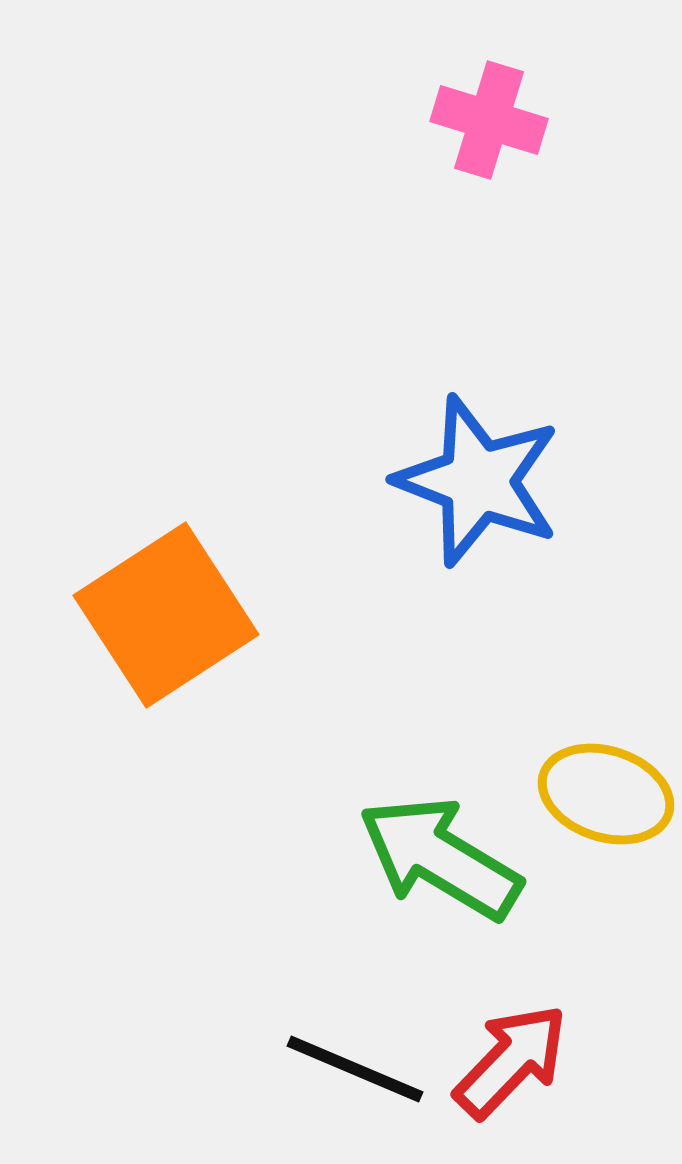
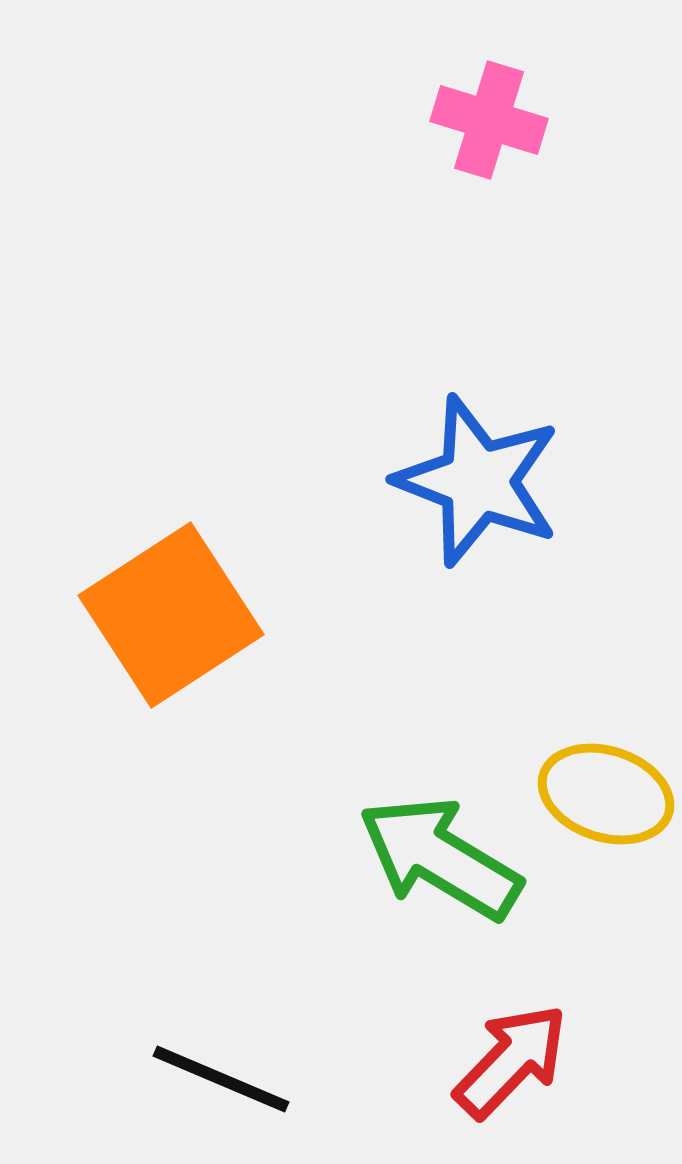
orange square: moved 5 px right
black line: moved 134 px left, 10 px down
